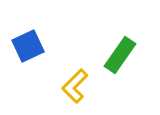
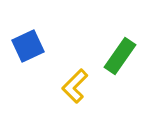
green rectangle: moved 1 px down
